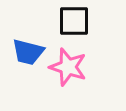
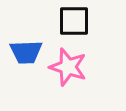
blue trapezoid: moved 2 px left; rotated 16 degrees counterclockwise
